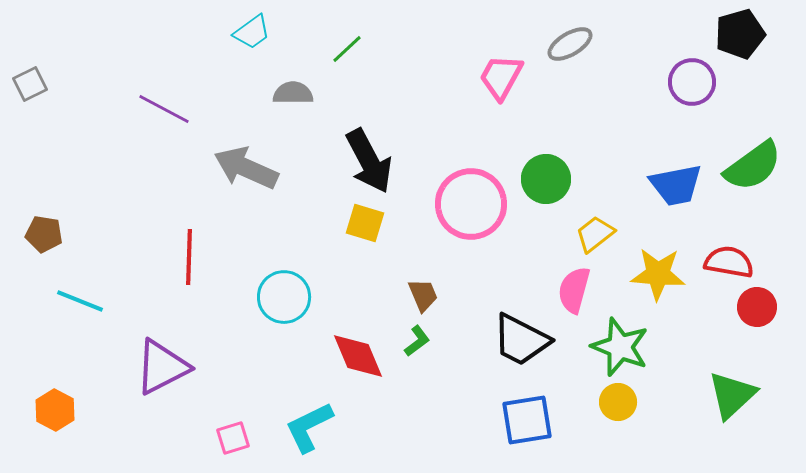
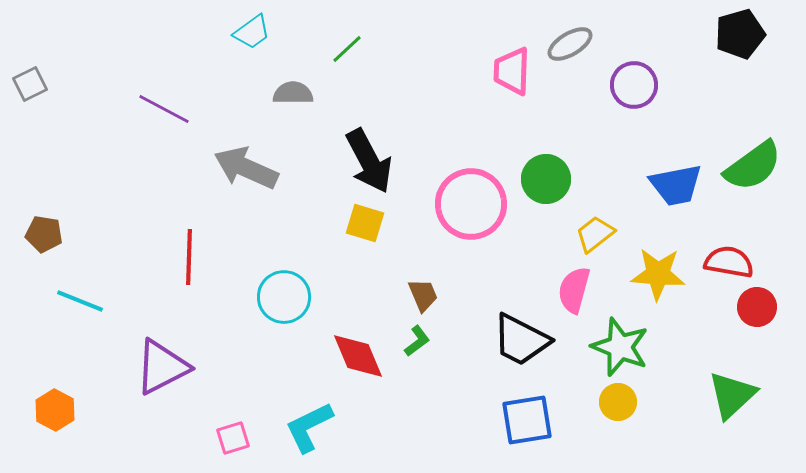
pink trapezoid: moved 11 px right, 6 px up; rotated 27 degrees counterclockwise
purple circle: moved 58 px left, 3 px down
